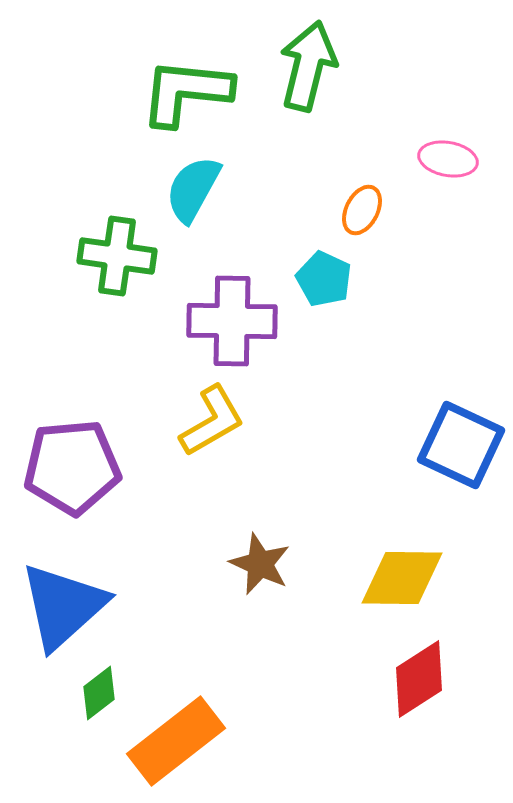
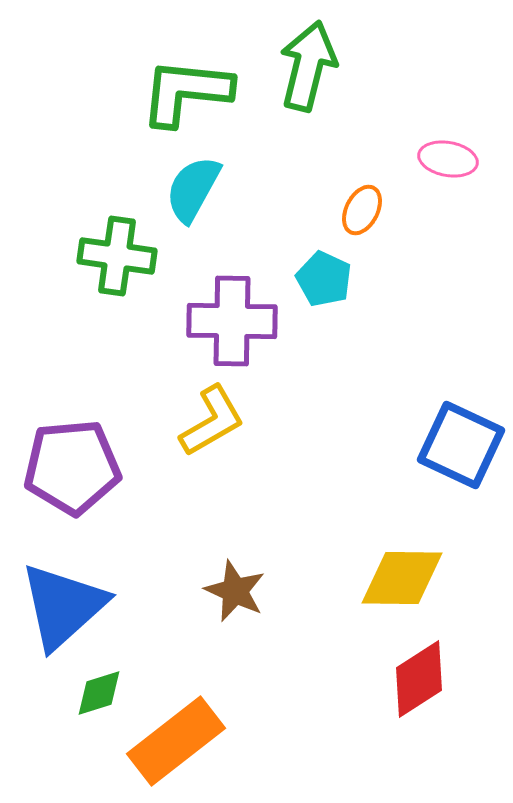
brown star: moved 25 px left, 27 px down
green diamond: rotated 20 degrees clockwise
